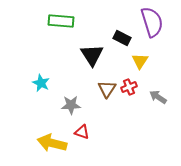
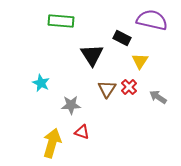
purple semicircle: moved 2 px up; rotated 60 degrees counterclockwise
red cross: rotated 21 degrees counterclockwise
yellow arrow: rotated 92 degrees clockwise
